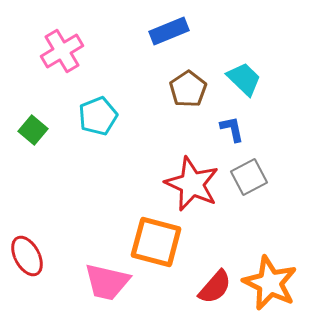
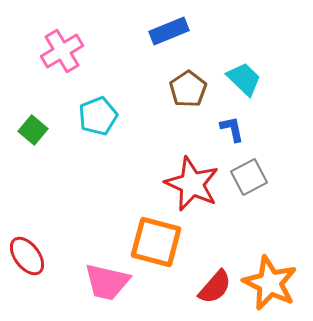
red ellipse: rotated 9 degrees counterclockwise
